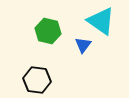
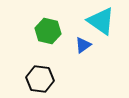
blue triangle: rotated 18 degrees clockwise
black hexagon: moved 3 px right, 1 px up
